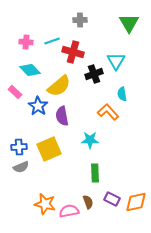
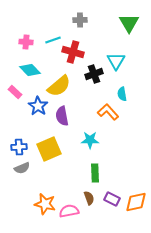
cyan line: moved 1 px right, 1 px up
gray semicircle: moved 1 px right, 1 px down
brown semicircle: moved 1 px right, 4 px up
